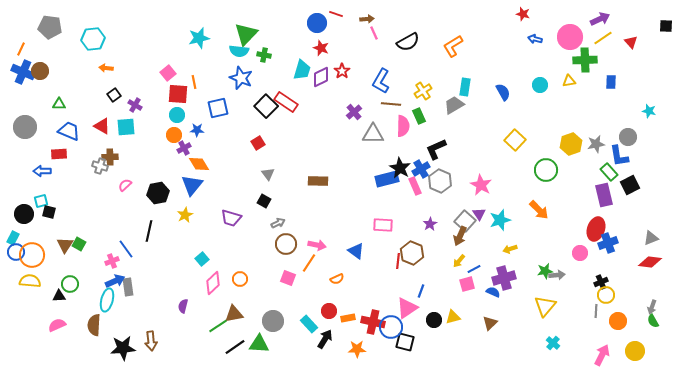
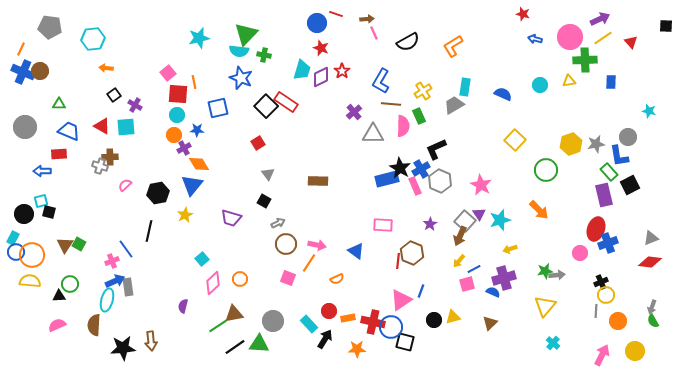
blue semicircle at (503, 92): moved 2 px down; rotated 36 degrees counterclockwise
pink triangle at (407, 308): moved 6 px left, 8 px up
